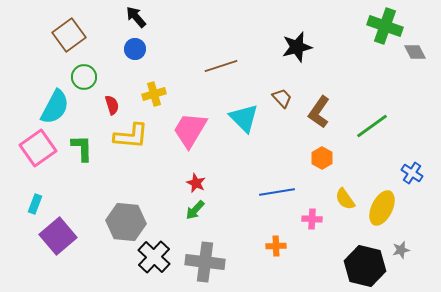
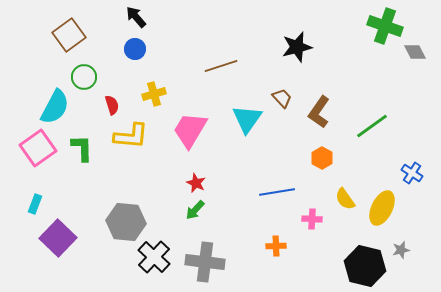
cyan triangle: moved 3 px right, 1 px down; rotated 20 degrees clockwise
purple square: moved 2 px down; rotated 6 degrees counterclockwise
